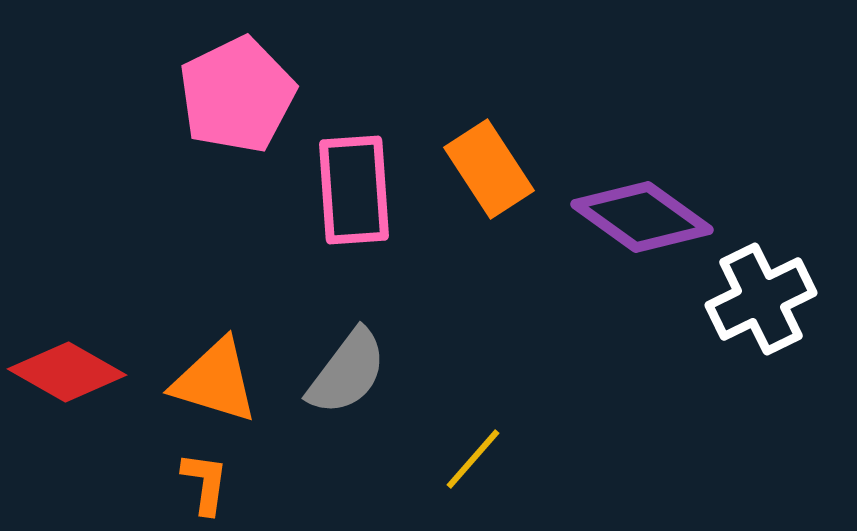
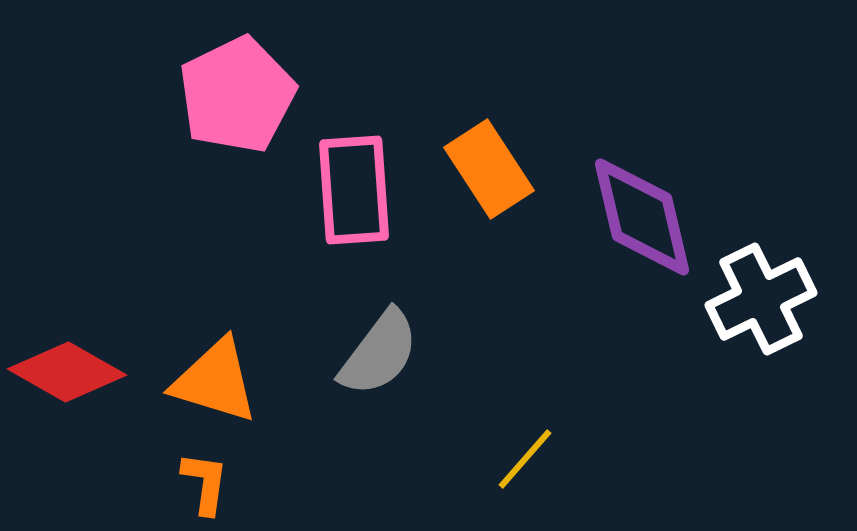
purple diamond: rotated 41 degrees clockwise
gray semicircle: moved 32 px right, 19 px up
yellow line: moved 52 px right
